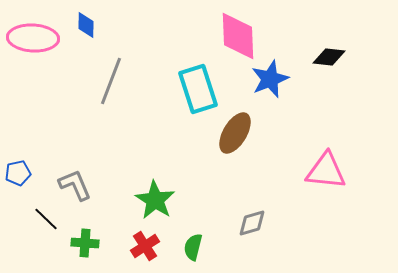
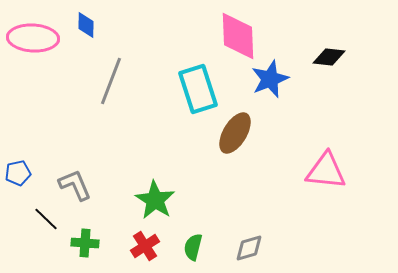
gray diamond: moved 3 px left, 25 px down
